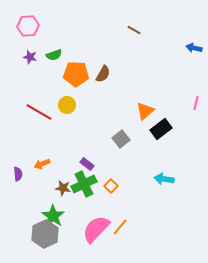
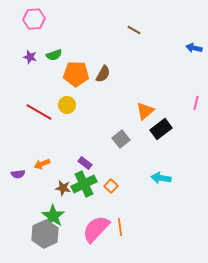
pink hexagon: moved 6 px right, 7 px up
purple rectangle: moved 2 px left, 1 px up
purple semicircle: rotated 88 degrees clockwise
cyan arrow: moved 3 px left, 1 px up
orange line: rotated 48 degrees counterclockwise
